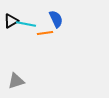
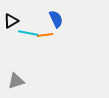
cyan line: moved 2 px right, 9 px down
orange line: moved 2 px down
